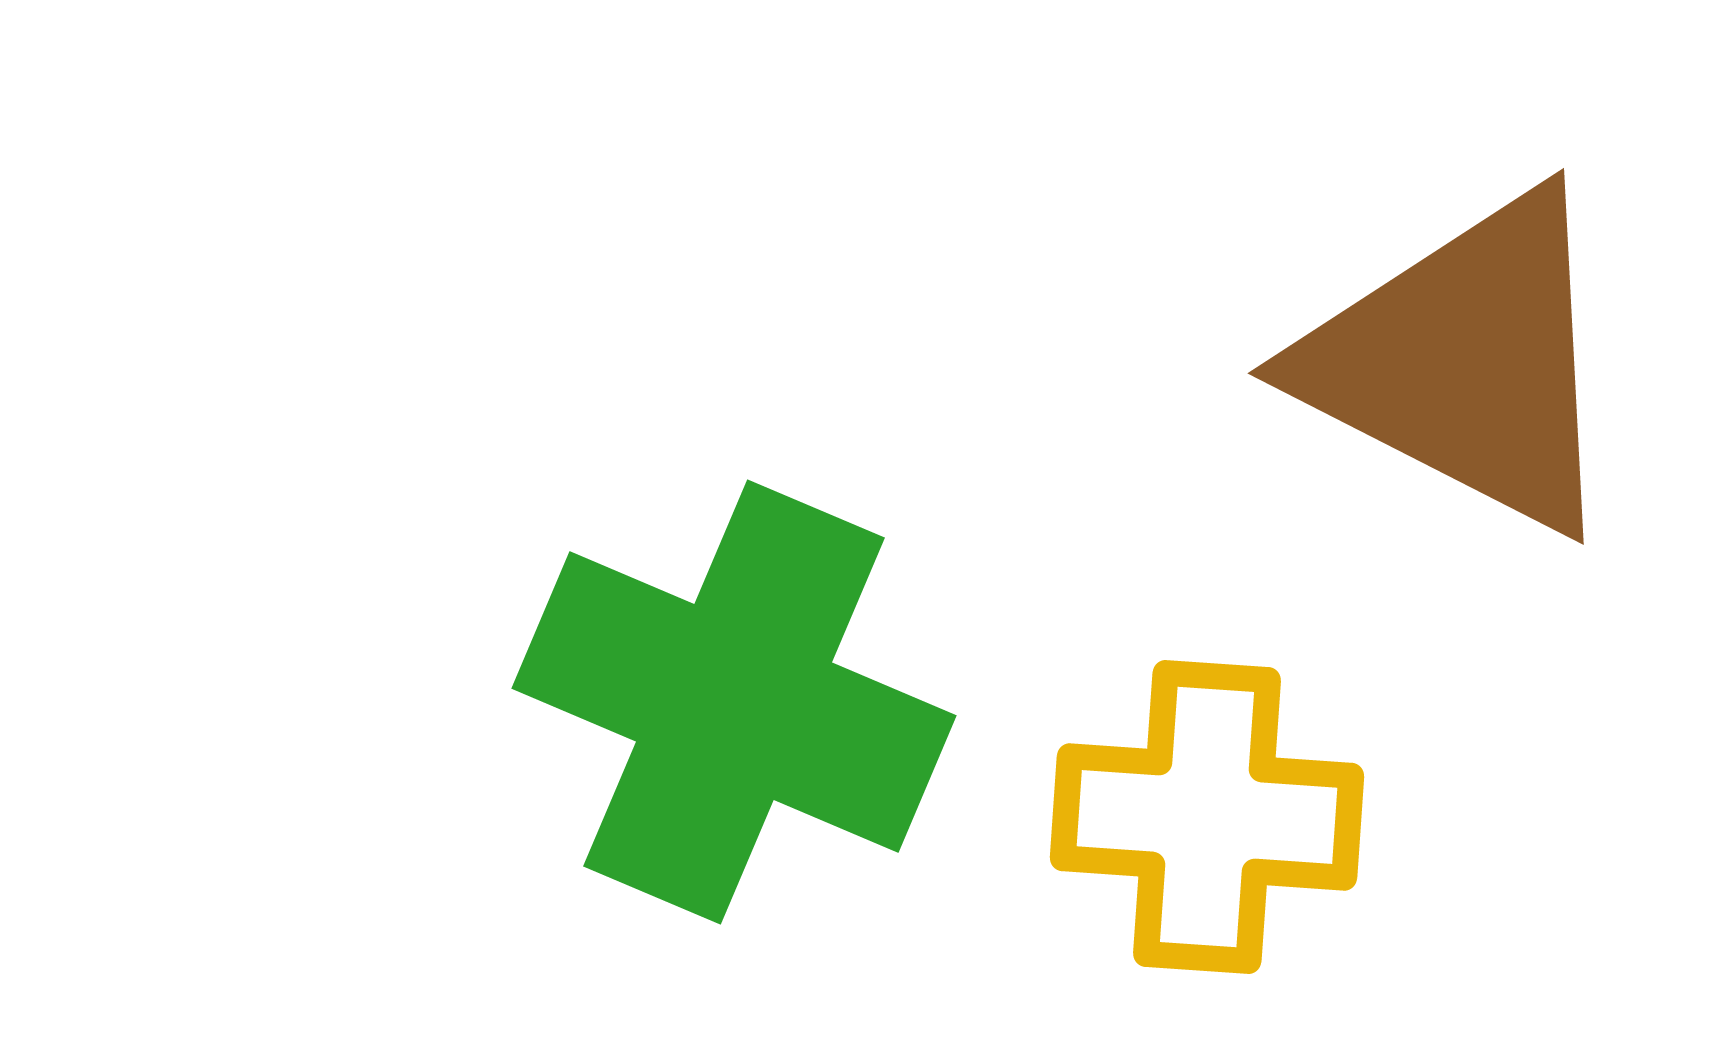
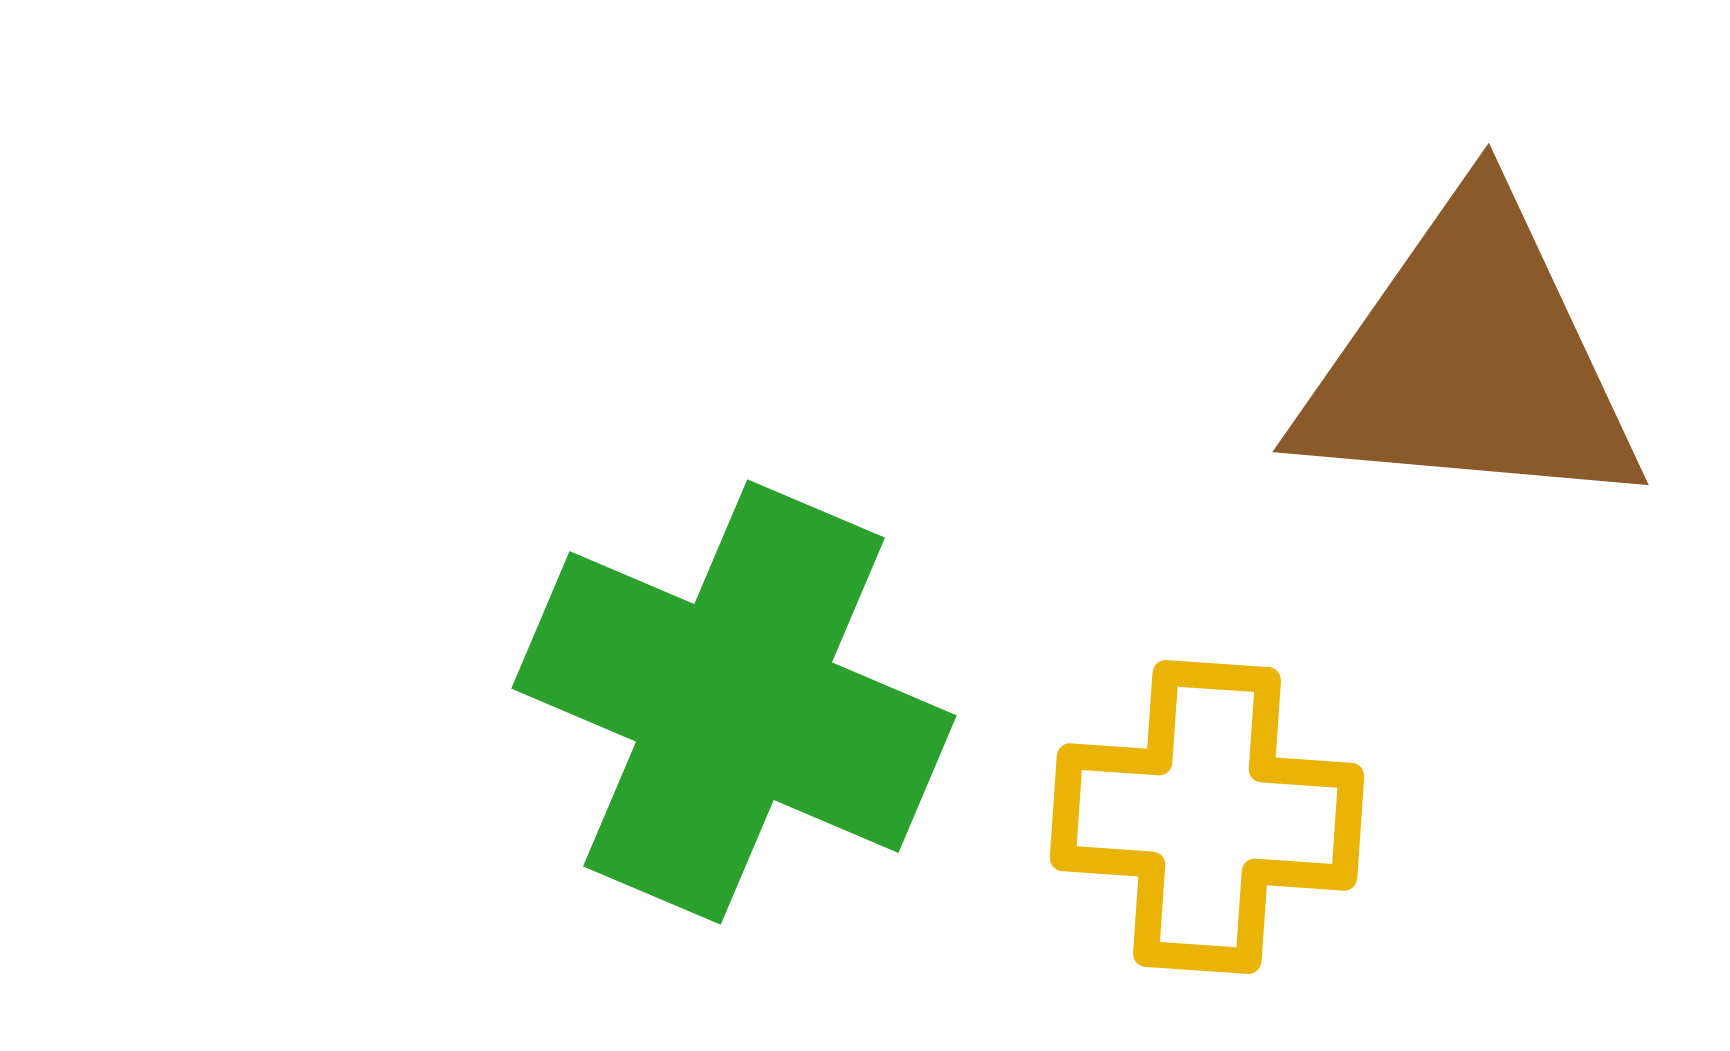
brown triangle: moved 5 px right, 2 px up; rotated 22 degrees counterclockwise
